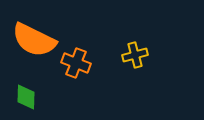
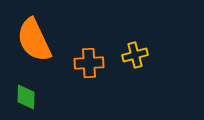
orange semicircle: rotated 39 degrees clockwise
orange cross: moved 13 px right; rotated 24 degrees counterclockwise
